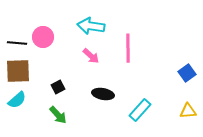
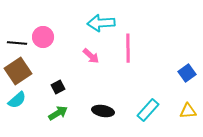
cyan arrow: moved 10 px right, 3 px up; rotated 12 degrees counterclockwise
brown square: rotated 32 degrees counterclockwise
black ellipse: moved 17 px down
cyan rectangle: moved 8 px right
green arrow: moved 2 px up; rotated 78 degrees counterclockwise
